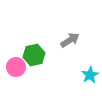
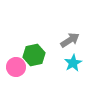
cyan star: moved 17 px left, 12 px up
